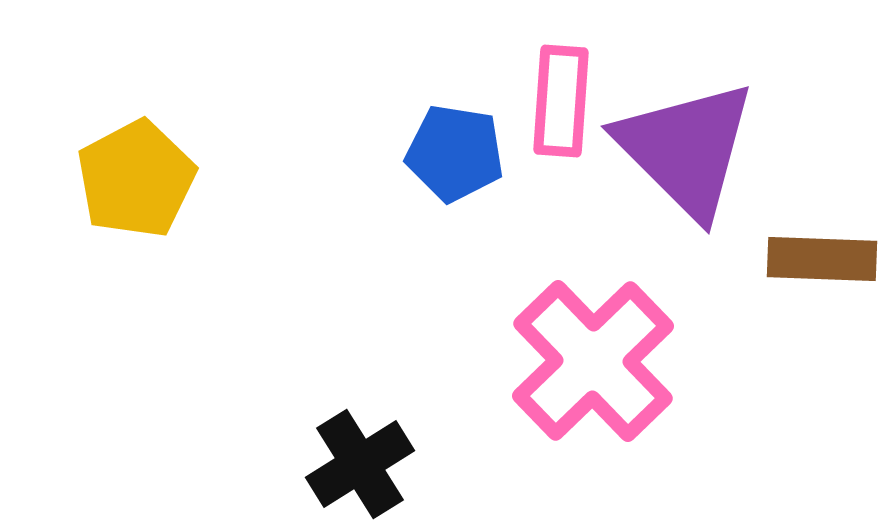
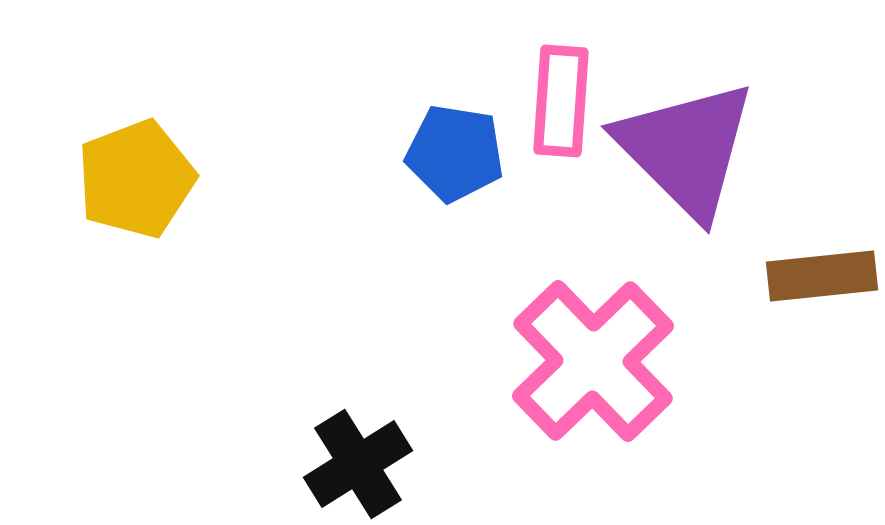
yellow pentagon: rotated 7 degrees clockwise
brown rectangle: moved 17 px down; rotated 8 degrees counterclockwise
black cross: moved 2 px left
